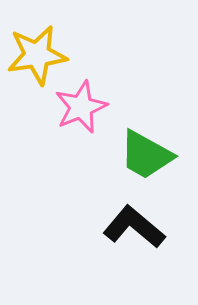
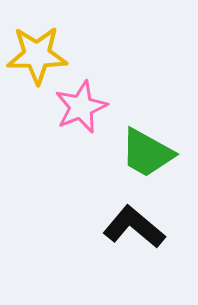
yellow star: rotated 8 degrees clockwise
green trapezoid: moved 1 px right, 2 px up
